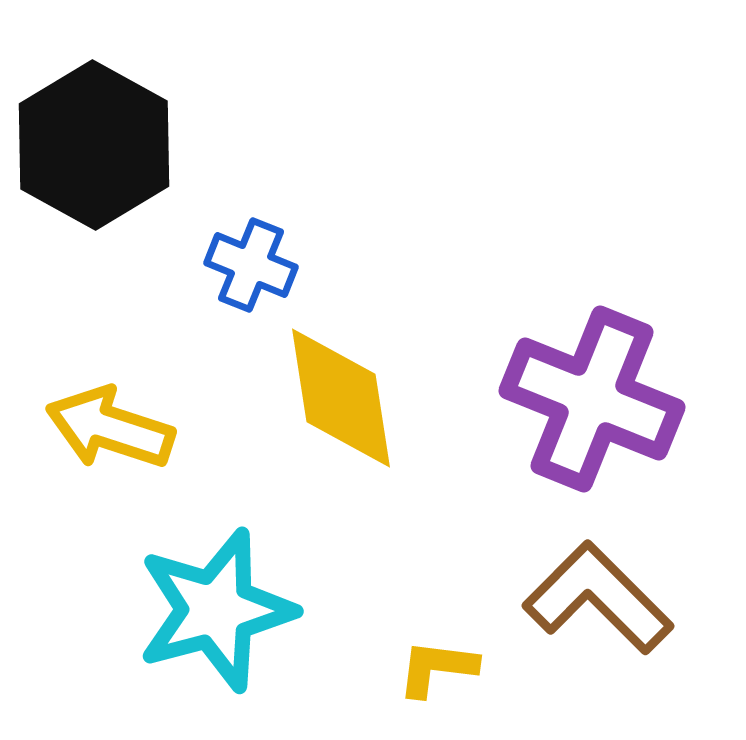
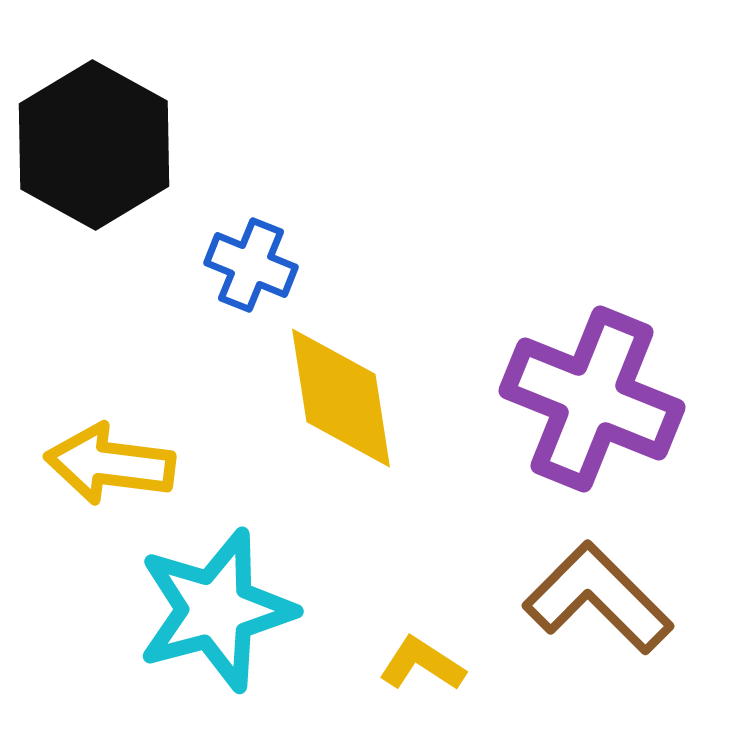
yellow arrow: moved 36 px down; rotated 11 degrees counterclockwise
yellow L-shape: moved 15 px left, 4 px up; rotated 26 degrees clockwise
